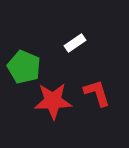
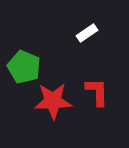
white rectangle: moved 12 px right, 10 px up
red L-shape: moved 1 px up; rotated 16 degrees clockwise
